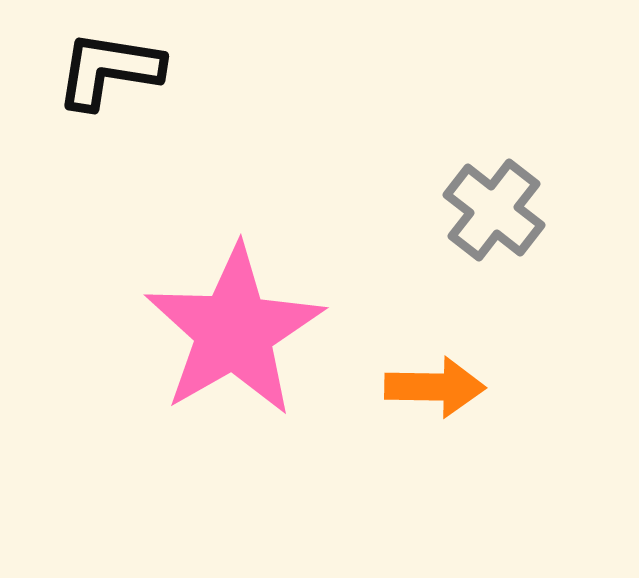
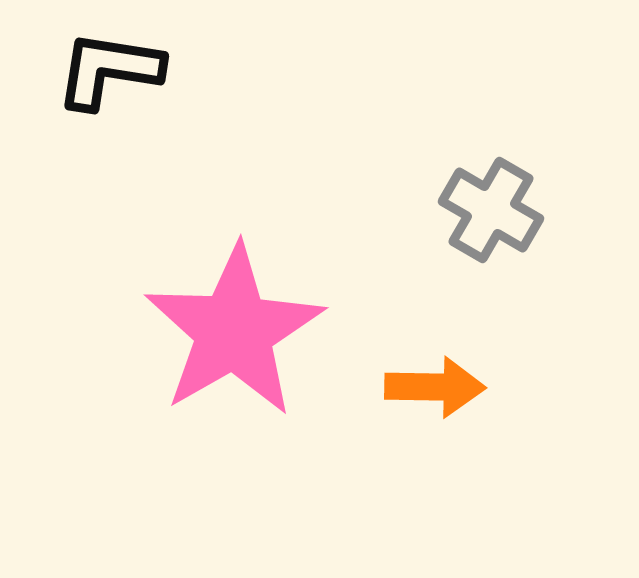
gray cross: moved 3 px left; rotated 8 degrees counterclockwise
